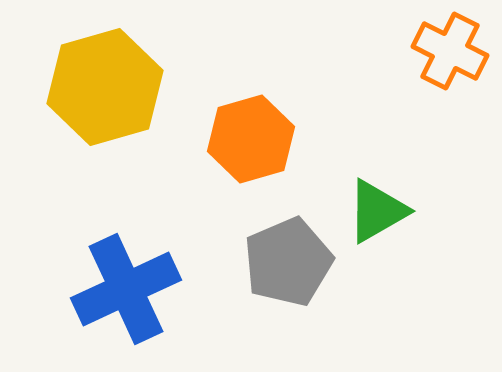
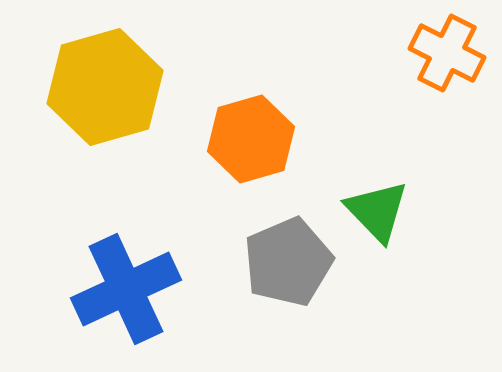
orange cross: moved 3 px left, 2 px down
green triangle: rotated 44 degrees counterclockwise
